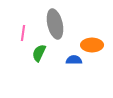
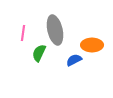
gray ellipse: moved 6 px down
blue semicircle: rotated 28 degrees counterclockwise
